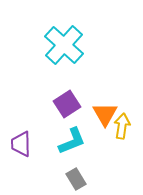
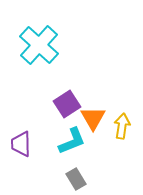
cyan cross: moved 25 px left
orange triangle: moved 12 px left, 4 px down
